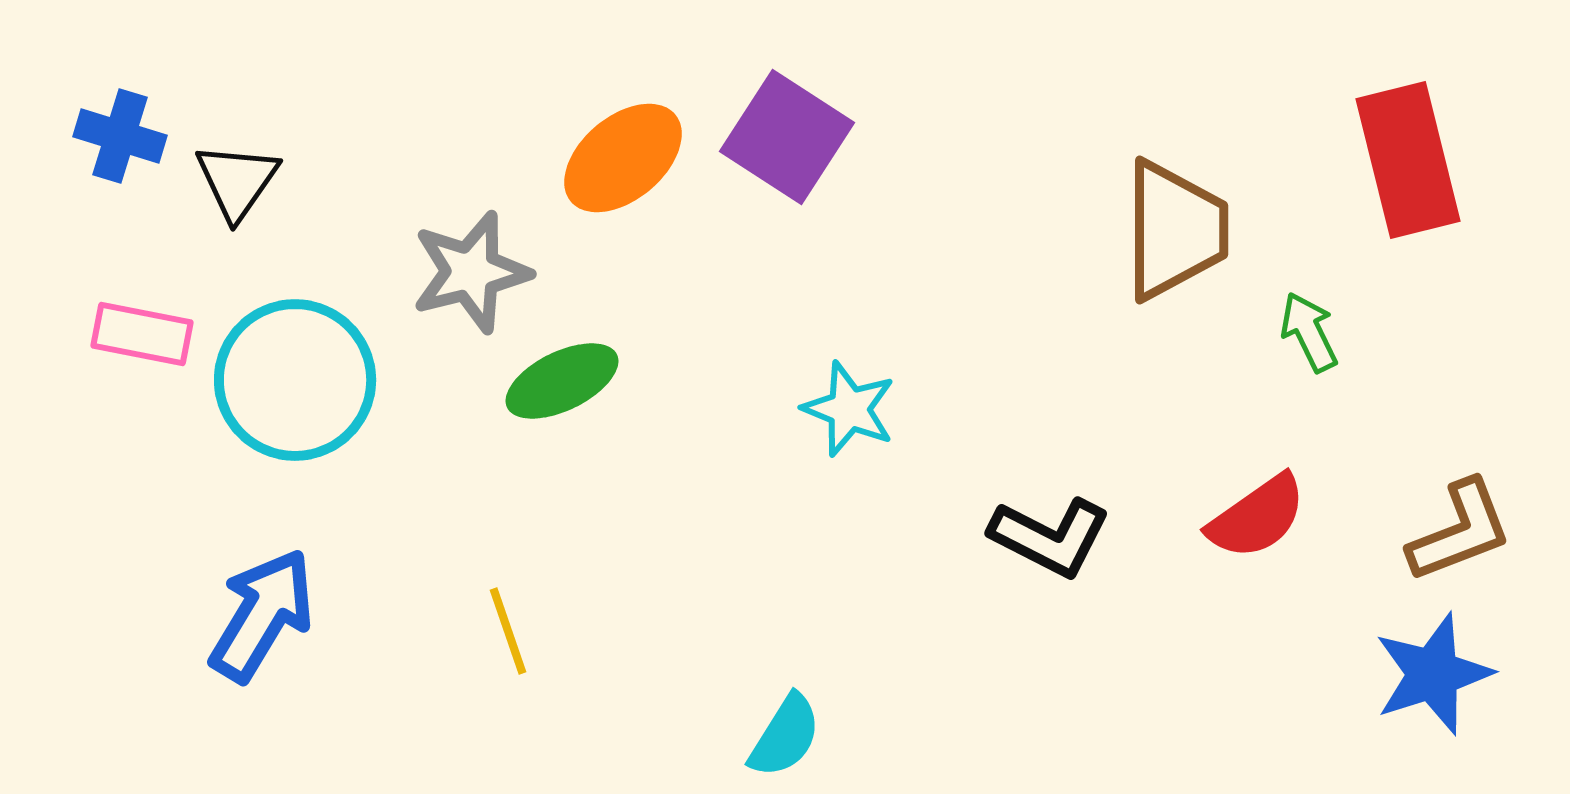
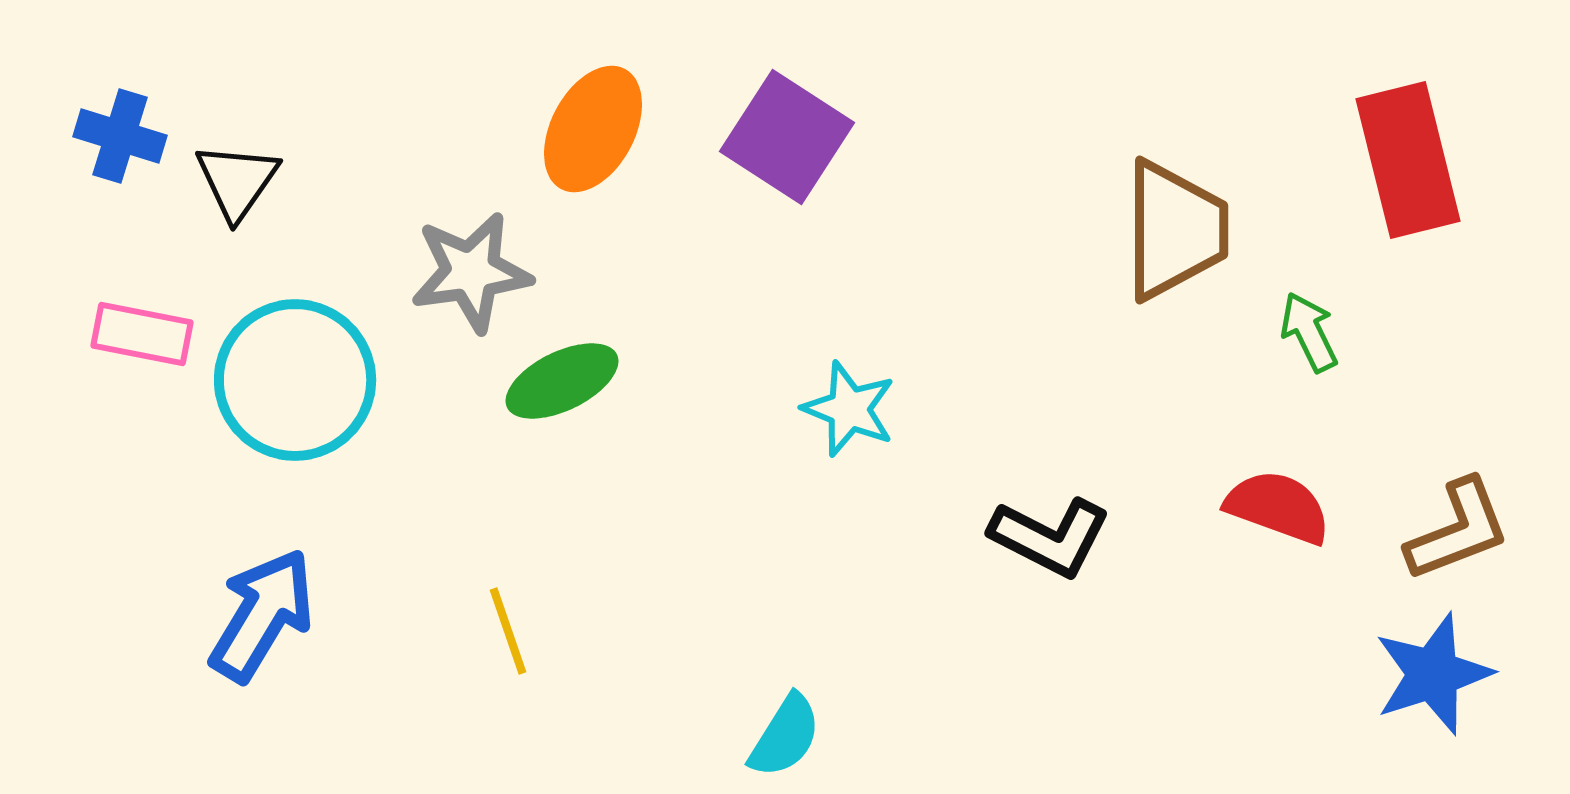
orange ellipse: moved 30 px left, 29 px up; rotated 22 degrees counterclockwise
gray star: rotated 6 degrees clockwise
red semicircle: moved 21 px right, 10 px up; rotated 125 degrees counterclockwise
brown L-shape: moved 2 px left, 1 px up
